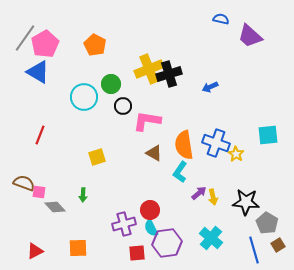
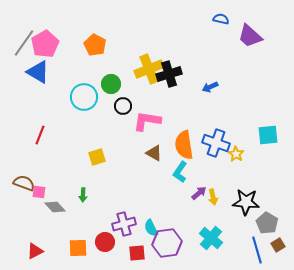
gray line: moved 1 px left, 5 px down
red circle: moved 45 px left, 32 px down
blue line: moved 3 px right
